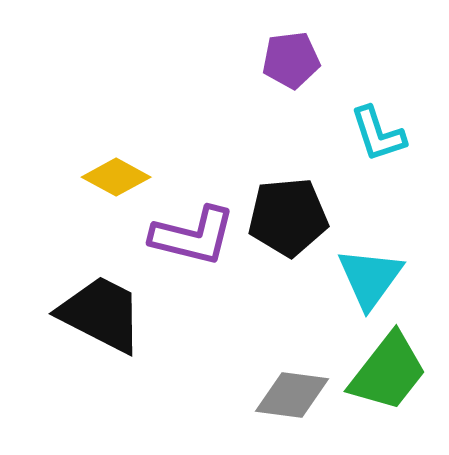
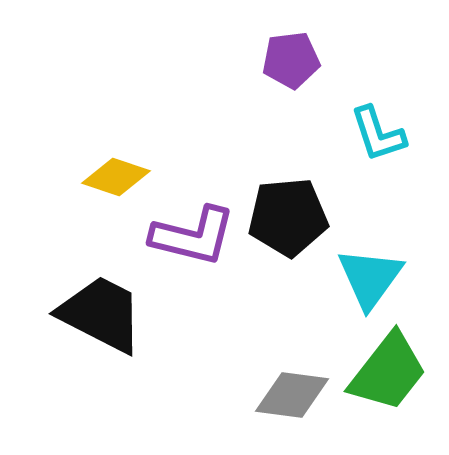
yellow diamond: rotated 10 degrees counterclockwise
